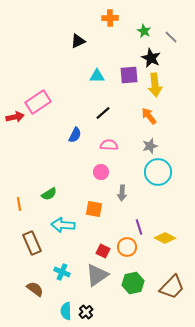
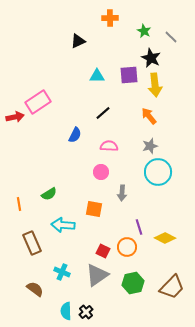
pink semicircle: moved 1 px down
